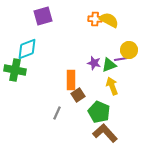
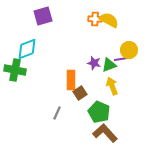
brown square: moved 2 px right, 2 px up
